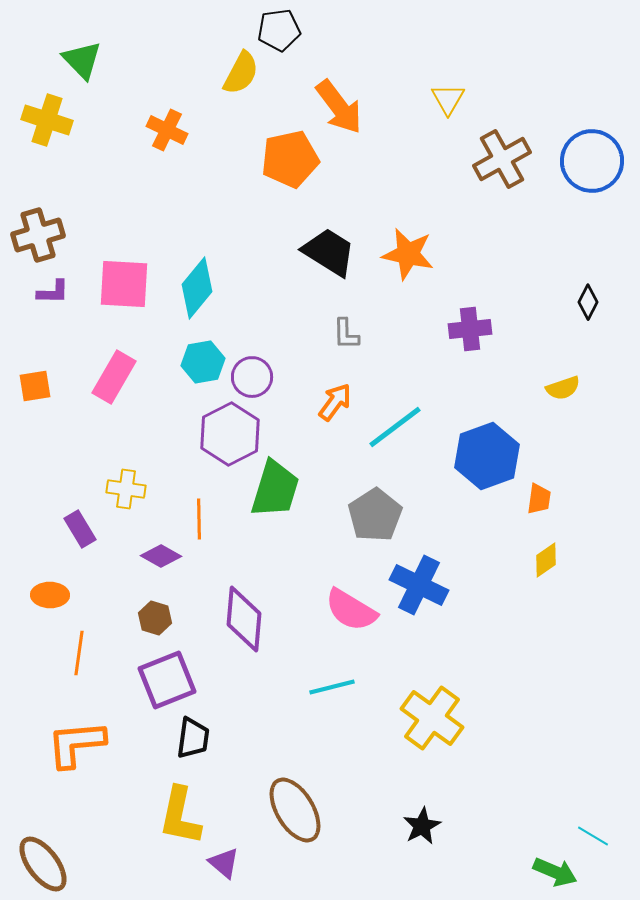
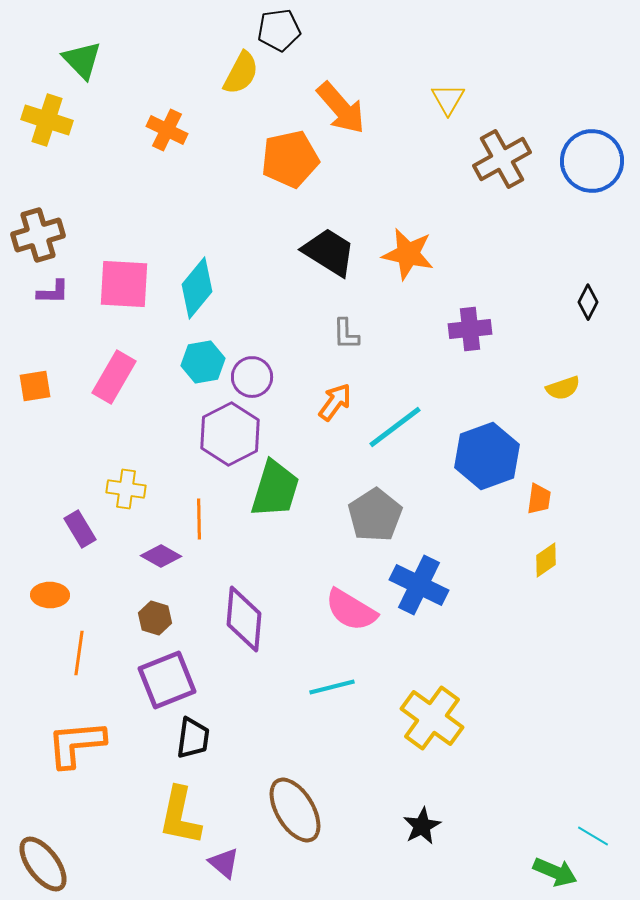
orange arrow at (339, 107): moved 2 px right, 1 px down; rotated 4 degrees counterclockwise
